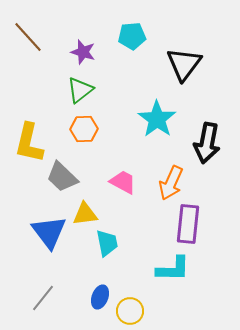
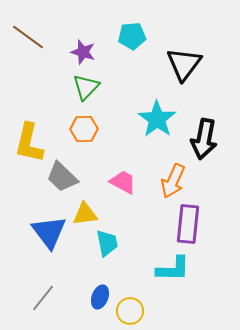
brown line: rotated 12 degrees counterclockwise
green triangle: moved 6 px right, 3 px up; rotated 8 degrees counterclockwise
black arrow: moved 3 px left, 4 px up
orange arrow: moved 2 px right, 2 px up
